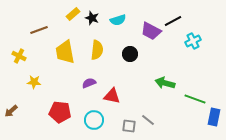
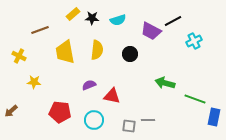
black star: rotated 16 degrees counterclockwise
brown line: moved 1 px right
cyan cross: moved 1 px right
purple semicircle: moved 2 px down
gray line: rotated 40 degrees counterclockwise
